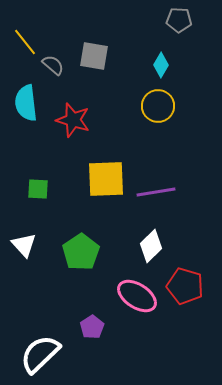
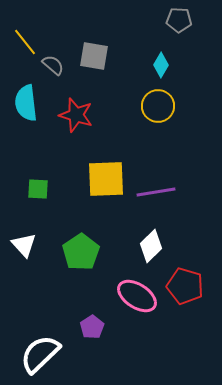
red star: moved 3 px right, 5 px up
